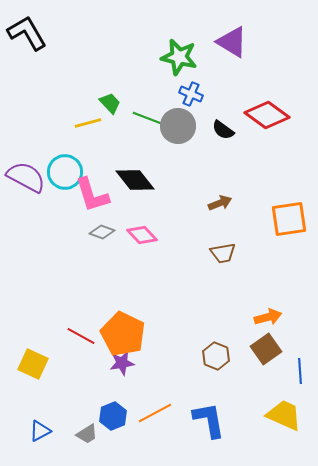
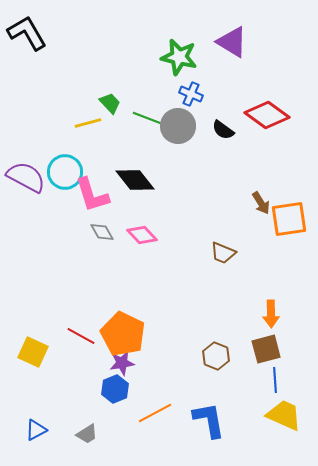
brown arrow: moved 41 px right; rotated 80 degrees clockwise
gray diamond: rotated 40 degrees clockwise
brown trapezoid: rotated 32 degrees clockwise
orange arrow: moved 3 px right, 3 px up; rotated 104 degrees clockwise
brown square: rotated 20 degrees clockwise
yellow square: moved 12 px up
blue line: moved 25 px left, 9 px down
blue hexagon: moved 2 px right, 27 px up
blue triangle: moved 4 px left, 1 px up
